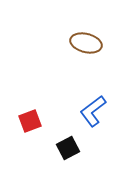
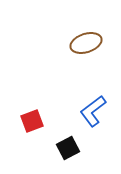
brown ellipse: rotated 32 degrees counterclockwise
red square: moved 2 px right
